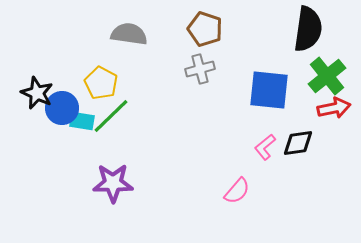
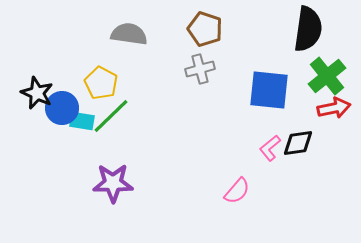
pink L-shape: moved 5 px right, 1 px down
